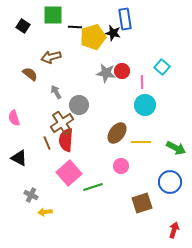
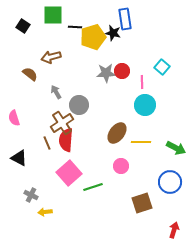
gray star: rotated 12 degrees counterclockwise
